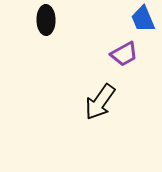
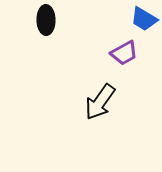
blue trapezoid: moved 1 px right; rotated 36 degrees counterclockwise
purple trapezoid: moved 1 px up
